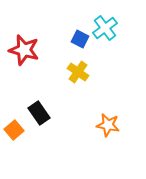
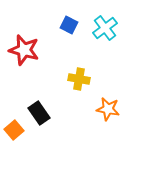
blue square: moved 11 px left, 14 px up
yellow cross: moved 1 px right, 7 px down; rotated 25 degrees counterclockwise
orange star: moved 16 px up
